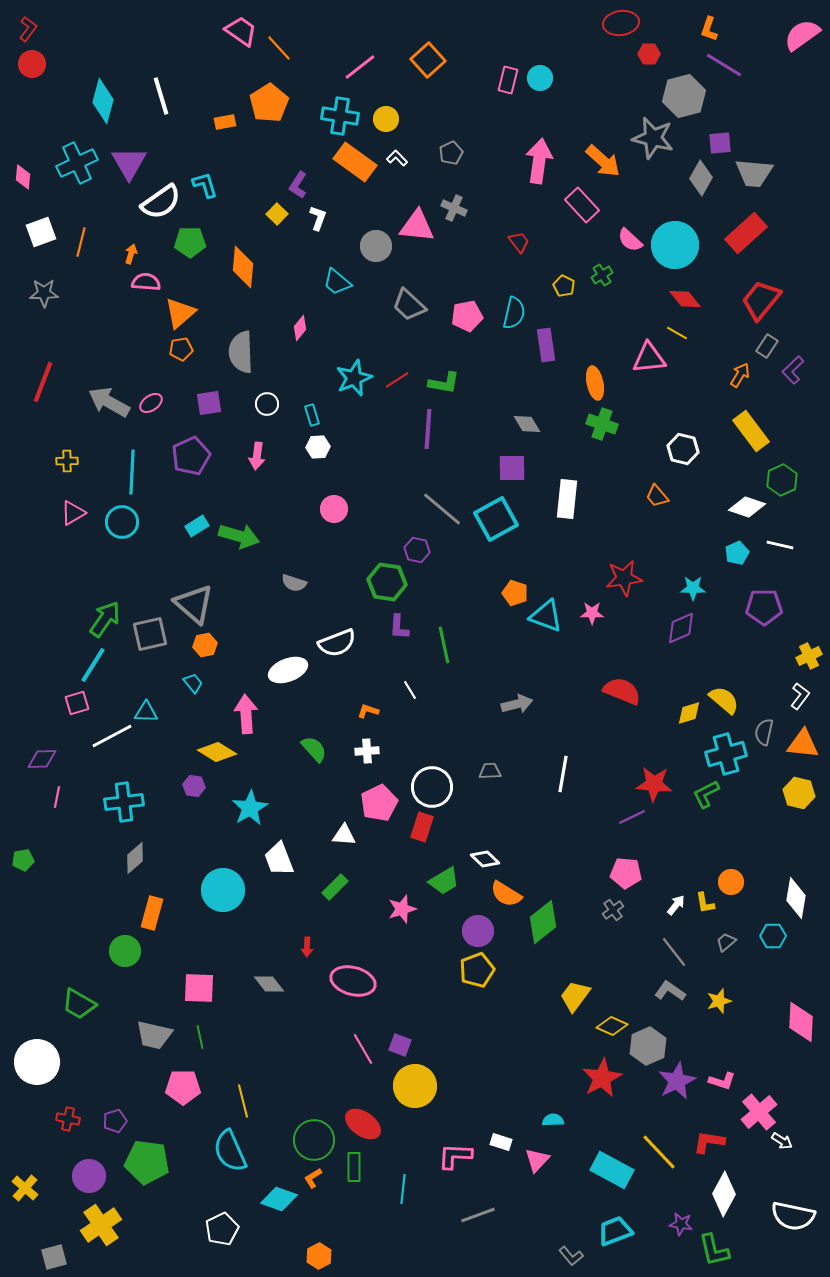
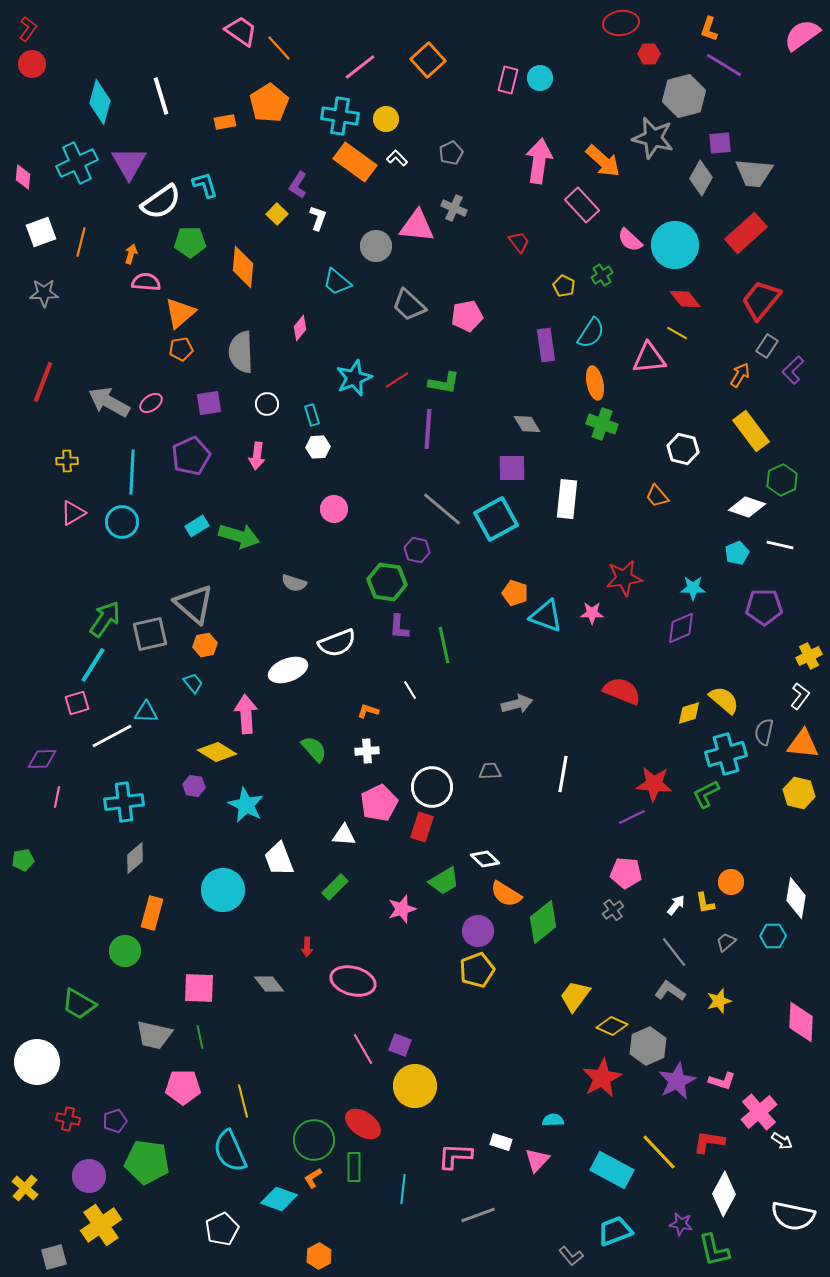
cyan diamond at (103, 101): moved 3 px left, 1 px down
cyan semicircle at (514, 313): moved 77 px right, 20 px down; rotated 20 degrees clockwise
cyan star at (250, 808): moved 4 px left, 3 px up; rotated 15 degrees counterclockwise
